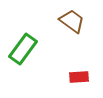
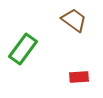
brown trapezoid: moved 2 px right, 1 px up
